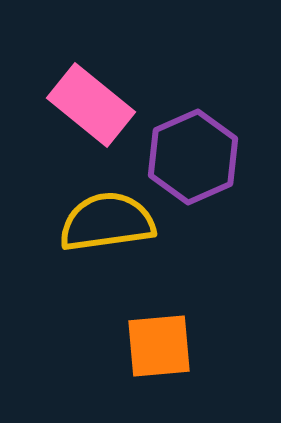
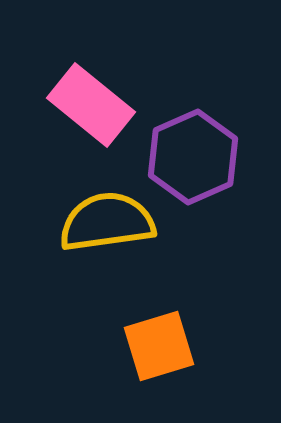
orange square: rotated 12 degrees counterclockwise
